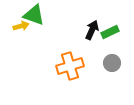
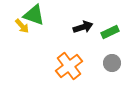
yellow arrow: moved 1 px right; rotated 63 degrees clockwise
black arrow: moved 9 px left, 3 px up; rotated 48 degrees clockwise
orange cross: moved 1 px left; rotated 20 degrees counterclockwise
